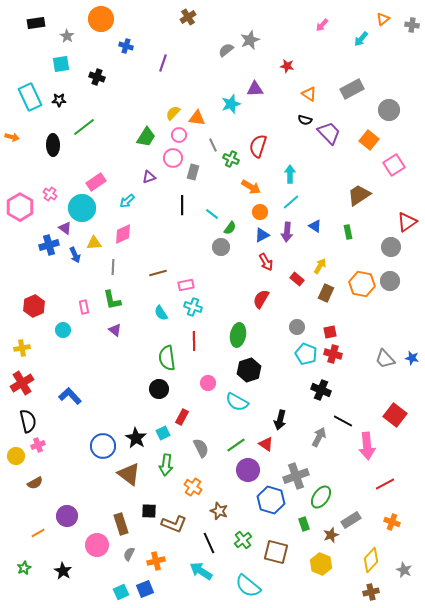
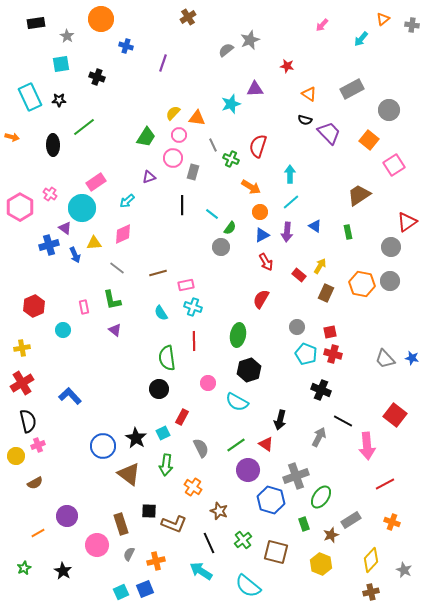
gray line at (113, 267): moved 4 px right, 1 px down; rotated 56 degrees counterclockwise
red rectangle at (297, 279): moved 2 px right, 4 px up
